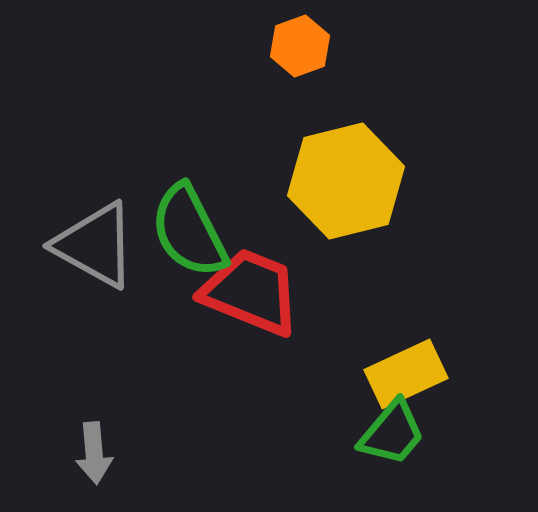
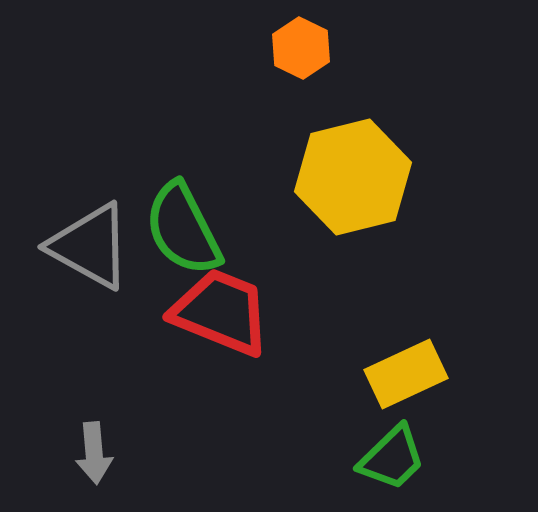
orange hexagon: moved 1 px right, 2 px down; rotated 14 degrees counterclockwise
yellow hexagon: moved 7 px right, 4 px up
green semicircle: moved 6 px left, 2 px up
gray triangle: moved 5 px left, 1 px down
red trapezoid: moved 30 px left, 20 px down
green trapezoid: moved 25 px down; rotated 6 degrees clockwise
